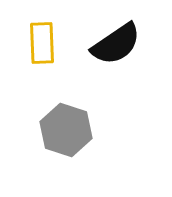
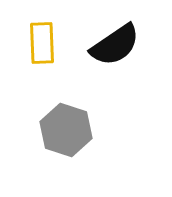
black semicircle: moved 1 px left, 1 px down
